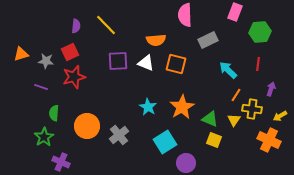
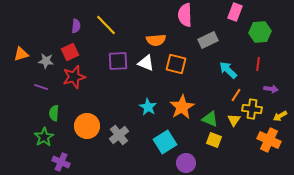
purple arrow: rotated 80 degrees clockwise
